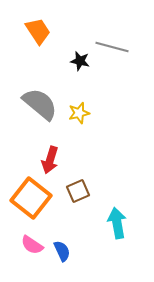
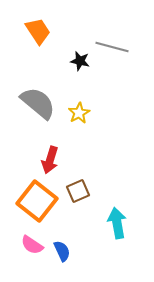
gray semicircle: moved 2 px left, 1 px up
yellow star: rotated 15 degrees counterclockwise
orange square: moved 6 px right, 3 px down
